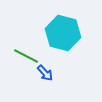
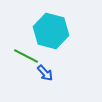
cyan hexagon: moved 12 px left, 2 px up
